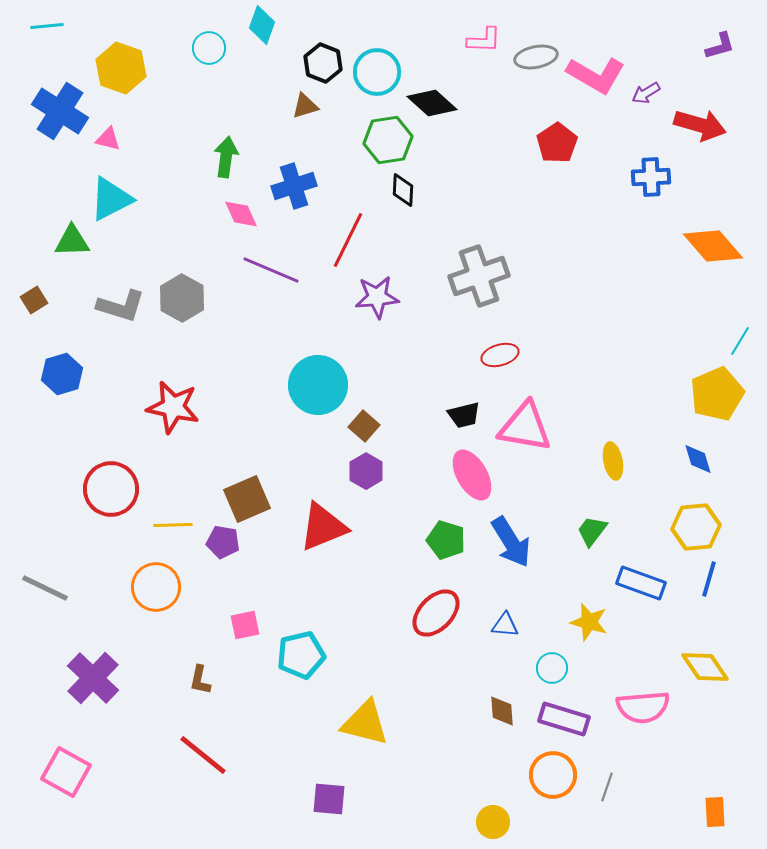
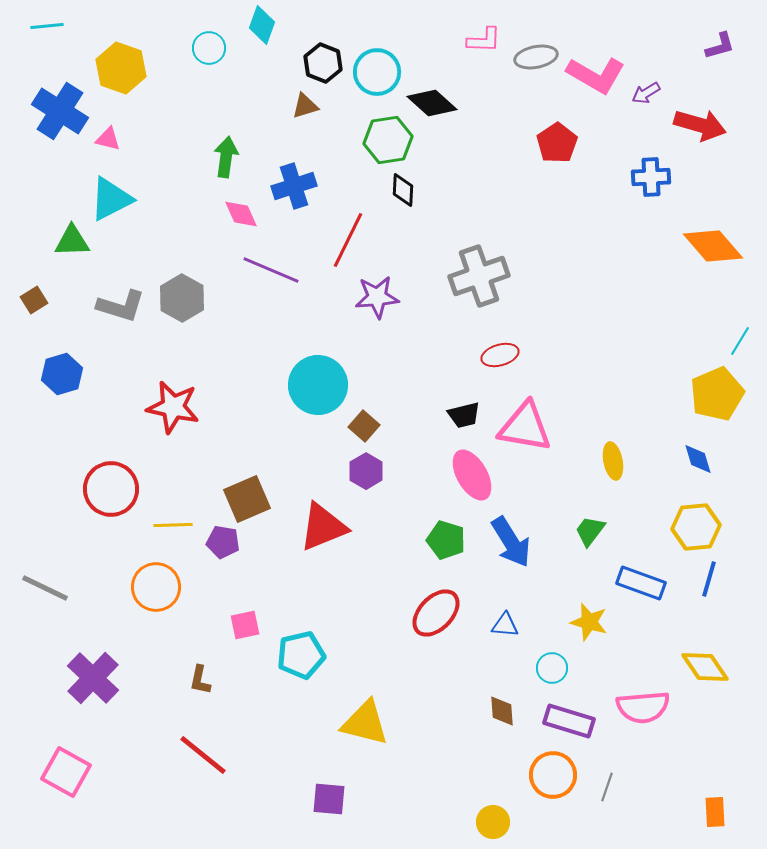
green trapezoid at (592, 531): moved 2 px left
purple rectangle at (564, 719): moved 5 px right, 2 px down
